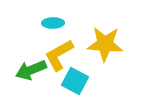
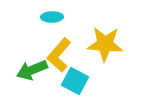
cyan ellipse: moved 1 px left, 6 px up
yellow L-shape: rotated 20 degrees counterclockwise
green arrow: moved 1 px right
